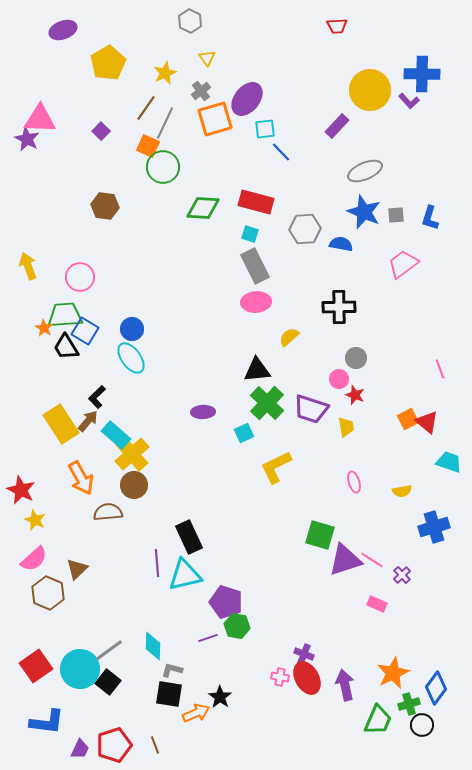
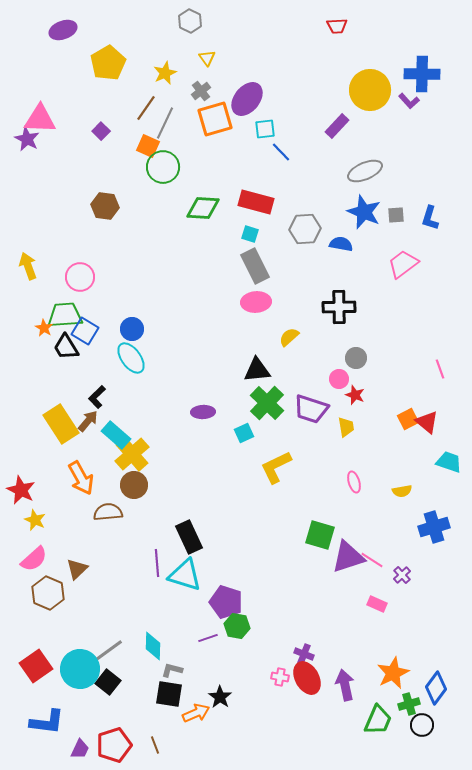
purple triangle at (345, 560): moved 3 px right, 3 px up
cyan triangle at (185, 575): rotated 30 degrees clockwise
